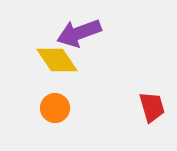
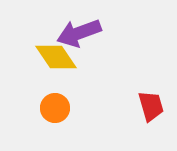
yellow diamond: moved 1 px left, 3 px up
red trapezoid: moved 1 px left, 1 px up
